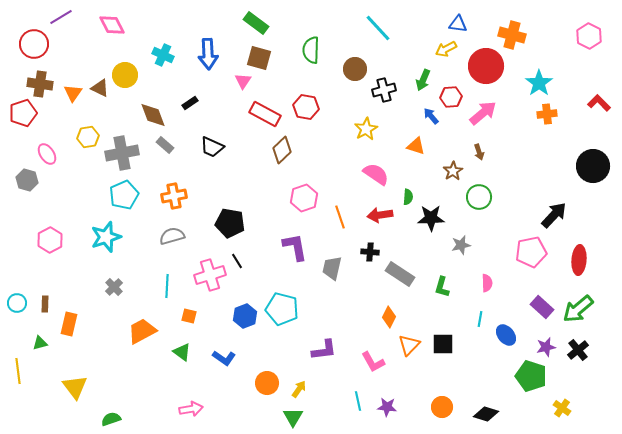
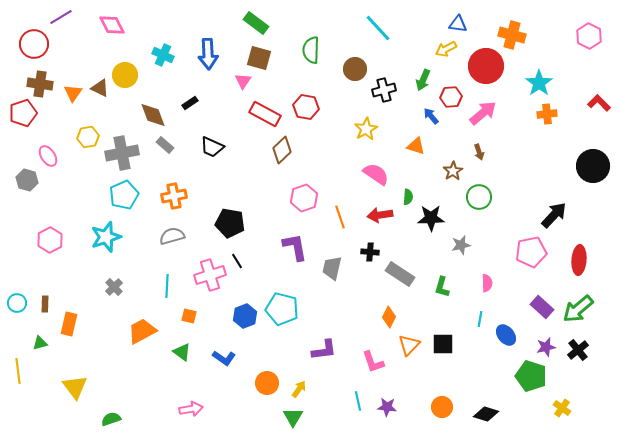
pink ellipse at (47, 154): moved 1 px right, 2 px down
pink L-shape at (373, 362): rotated 10 degrees clockwise
